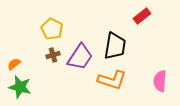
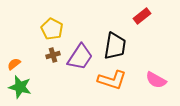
pink semicircle: moved 4 px left, 1 px up; rotated 65 degrees counterclockwise
